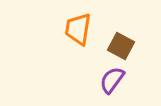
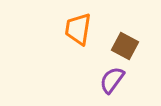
brown square: moved 4 px right
